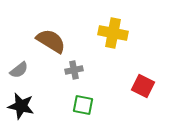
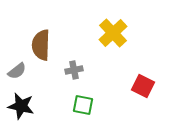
yellow cross: rotated 36 degrees clockwise
brown semicircle: moved 10 px left, 4 px down; rotated 120 degrees counterclockwise
gray semicircle: moved 2 px left, 1 px down
